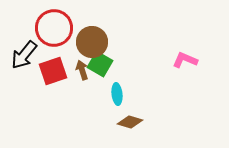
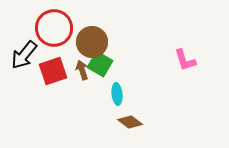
pink L-shape: rotated 130 degrees counterclockwise
brown diamond: rotated 20 degrees clockwise
